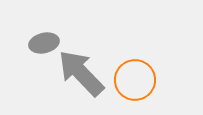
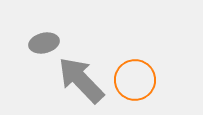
gray arrow: moved 7 px down
